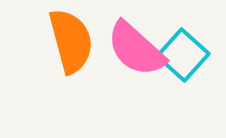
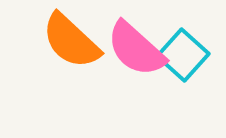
orange semicircle: rotated 148 degrees clockwise
